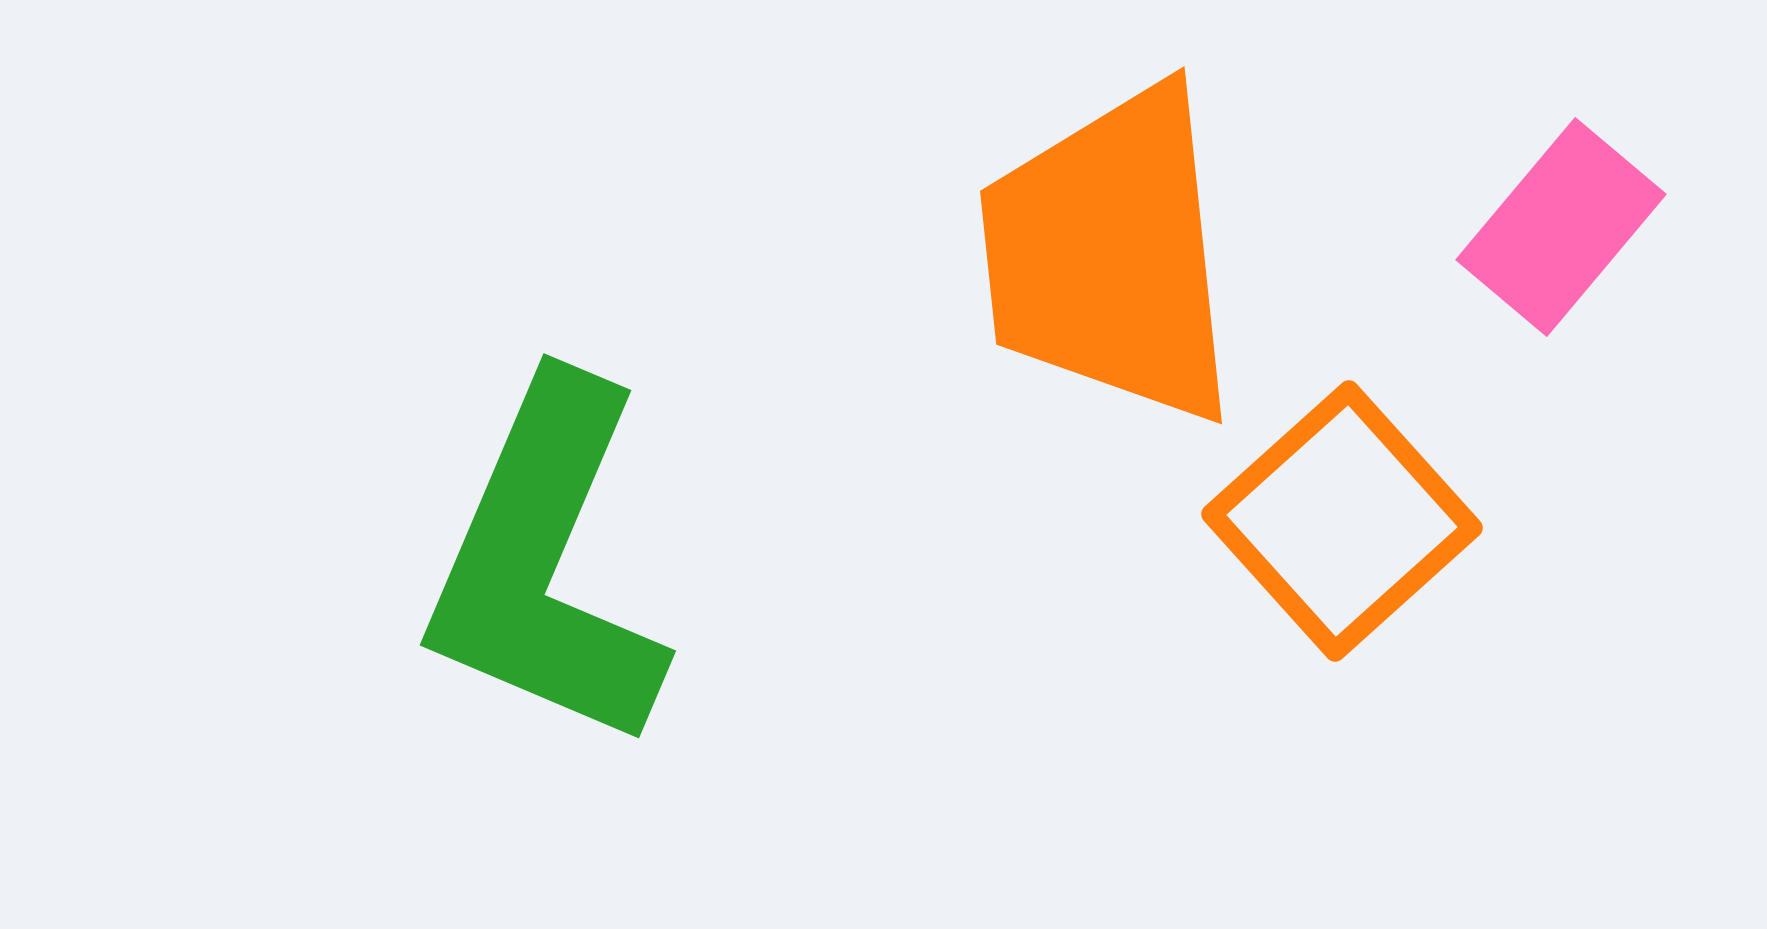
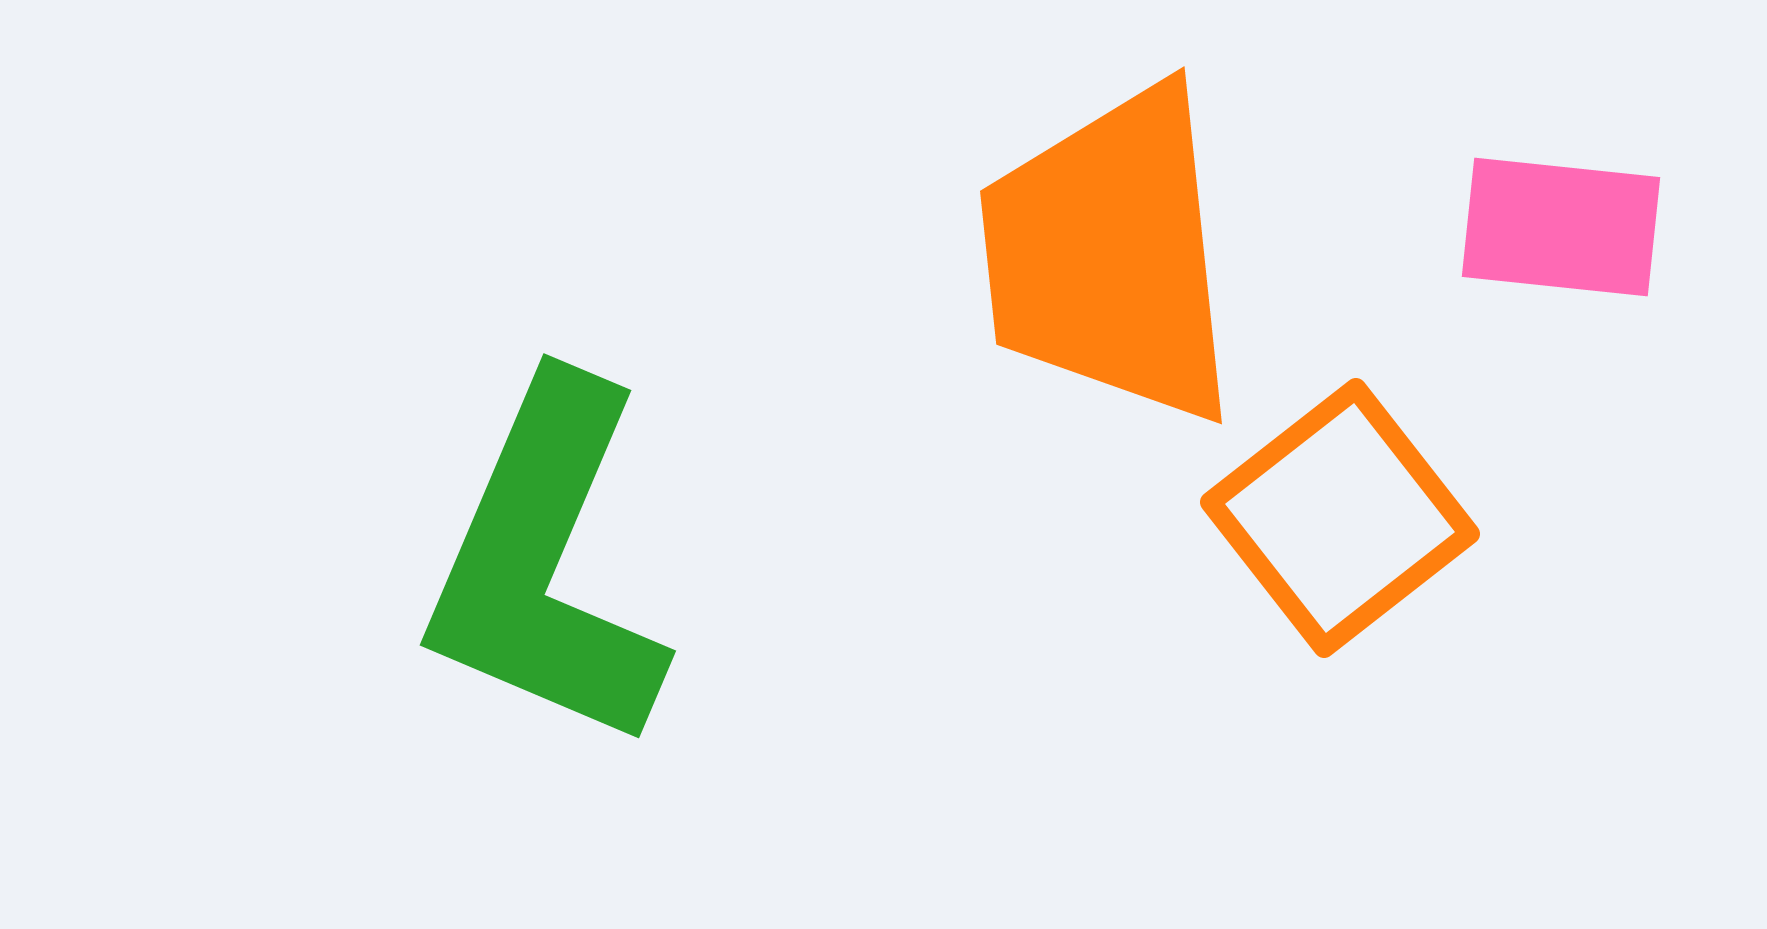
pink rectangle: rotated 56 degrees clockwise
orange square: moved 2 px left, 3 px up; rotated 4 degrees clockwise
